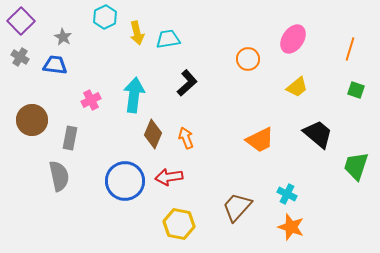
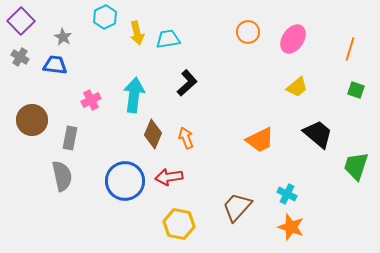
orange circle: moved 27 px up
gray semicircle: moved 3 px right
